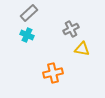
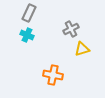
gray rectangle: rotated 24 degrees counterclockwise
yellow triangle: rotated 28 degrees counterclockwise
orange cross: moved 2 px down; rotated 24 degrees clockwise
